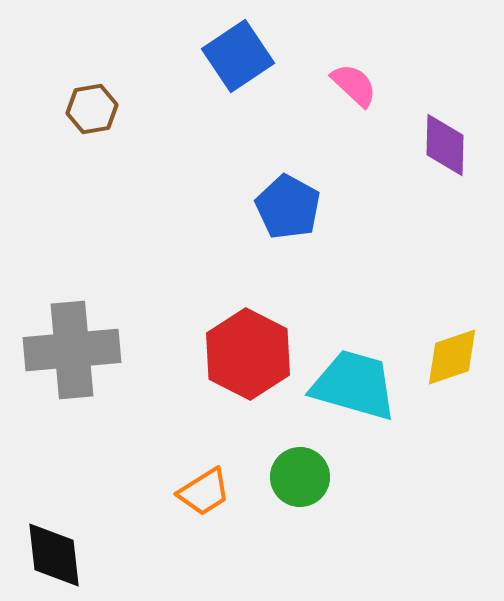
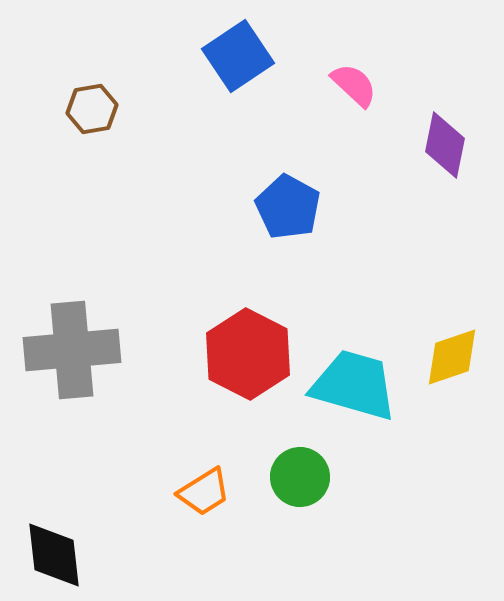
purple diamond: rotated 10 degrees clockwise
